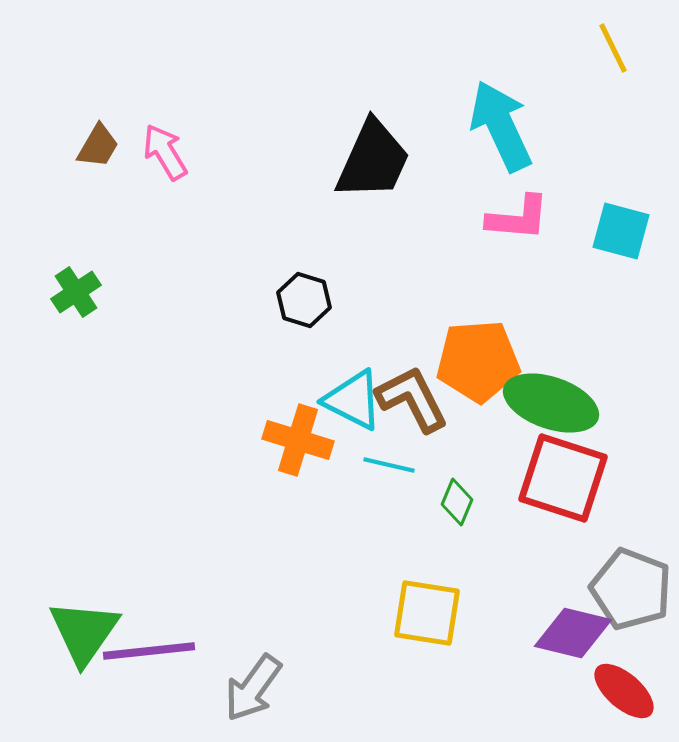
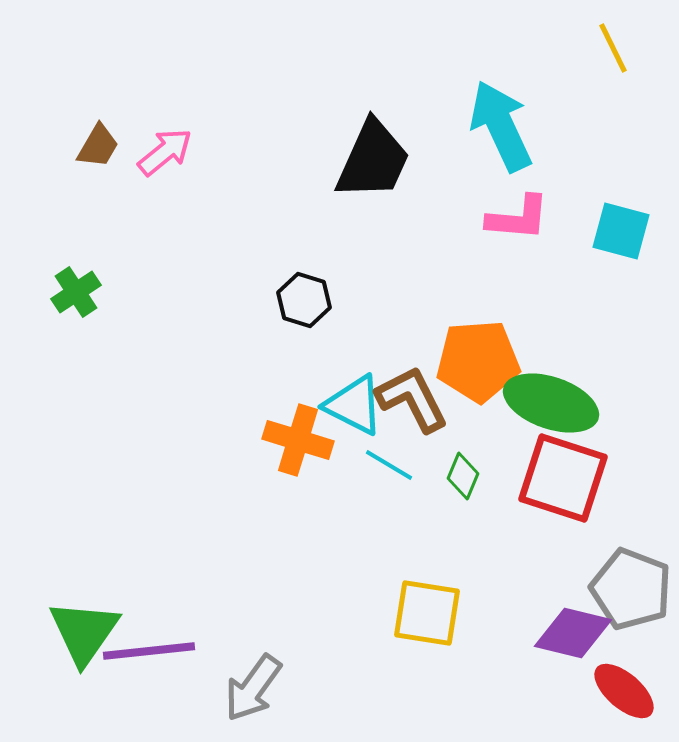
pink arrow: rotated 82 degrees clockwise
cyan triangle: moved 1 px right, 5 px down
cyan line: rotated 18 degrees clockwise
green diamond: moved 6 px right, 26 px up
